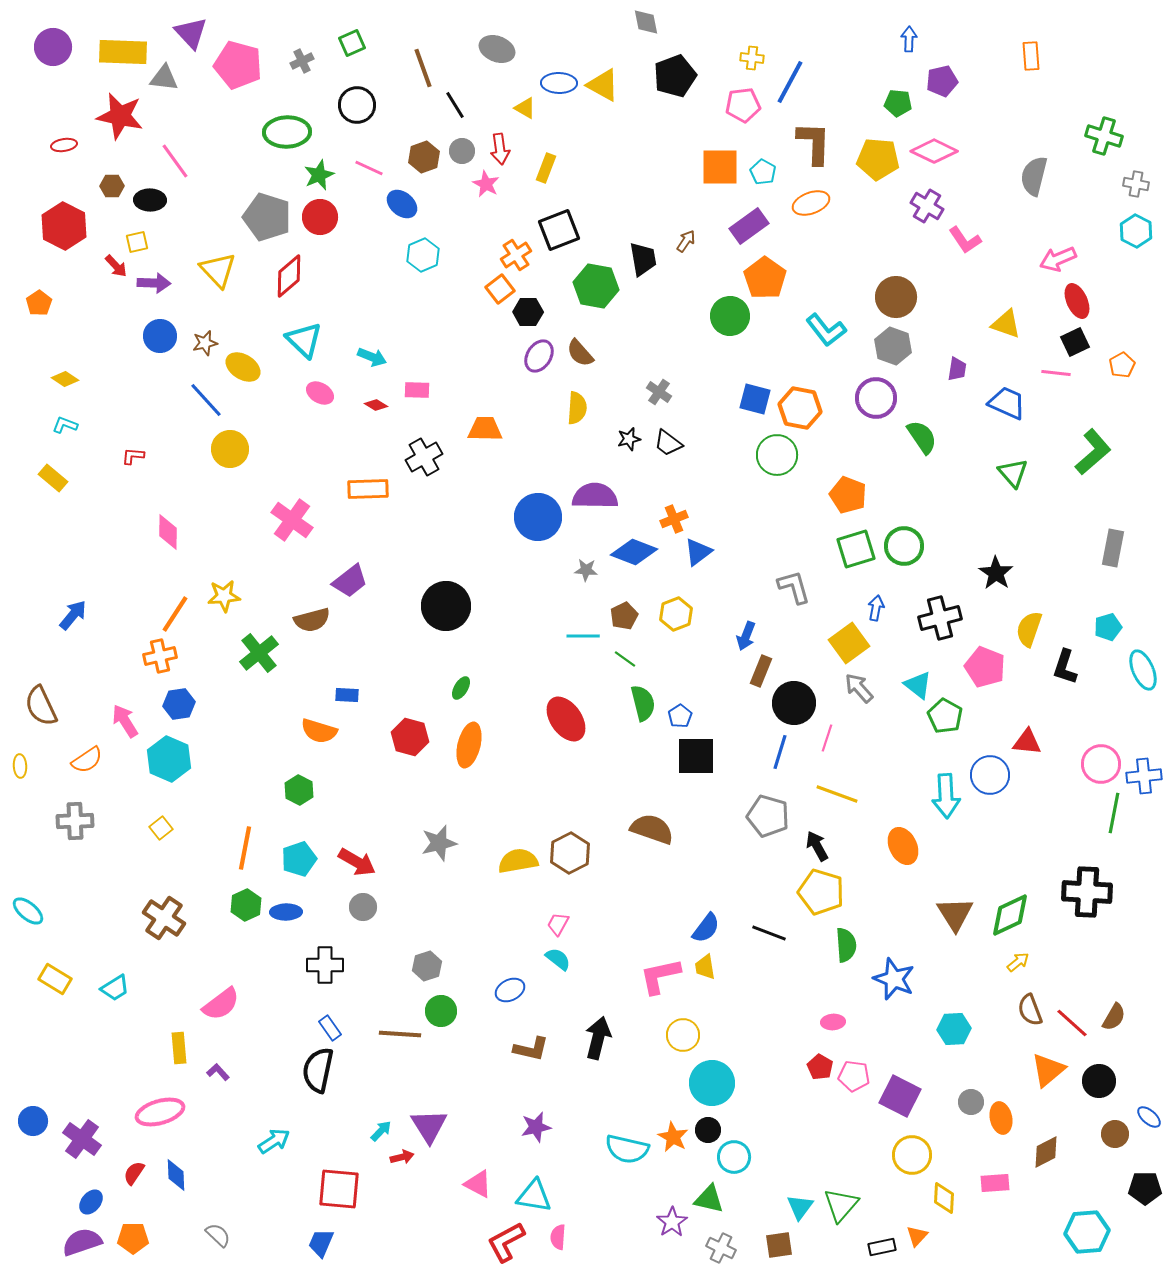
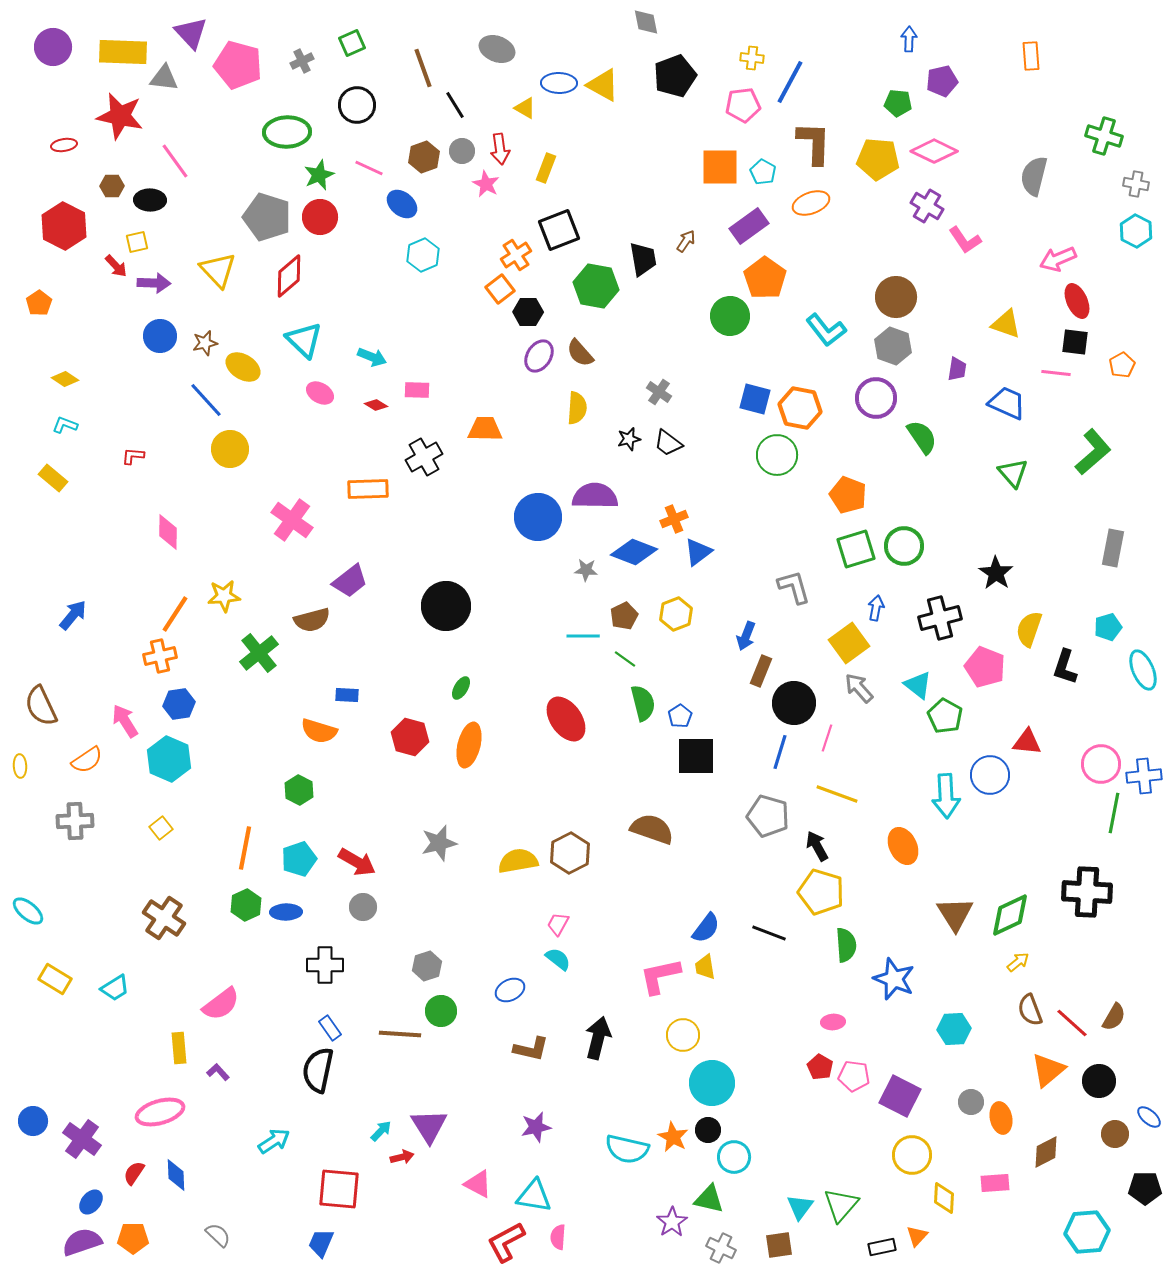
black square at (1075, 342): rotated 32 degrees clockwise
